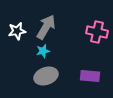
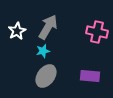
gray arrow: moved 2 px right
white star: rotated 18 degrees counterclockwise
gray ellipse: rotated 35 degrees counterclockwise
